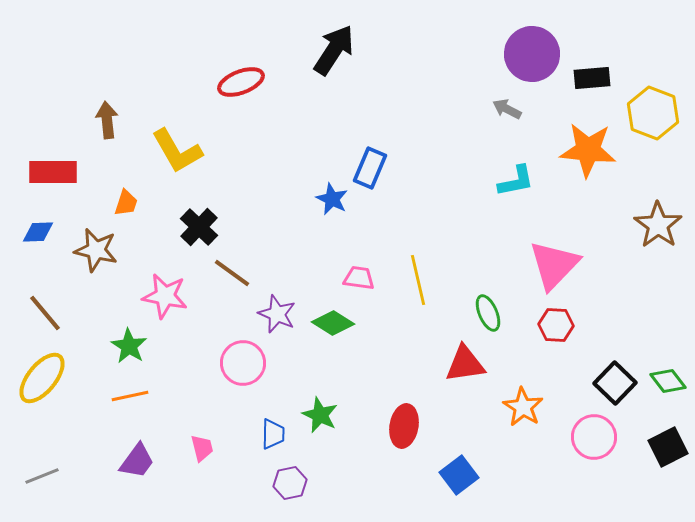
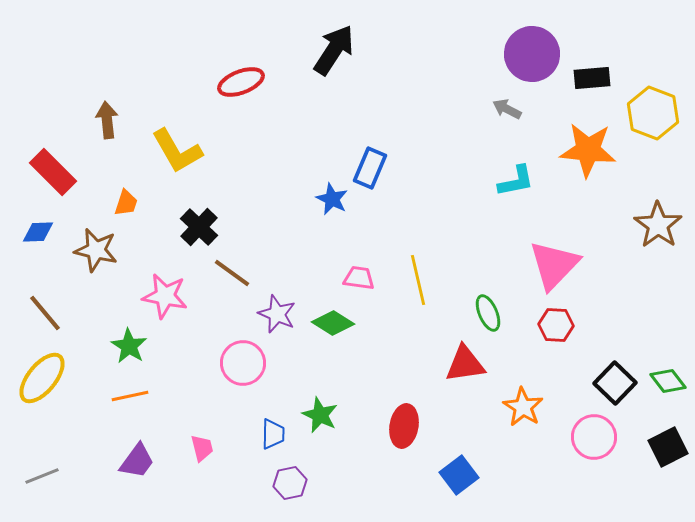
red rectangle at (53, 172): rotated 45 degrees clockwise
